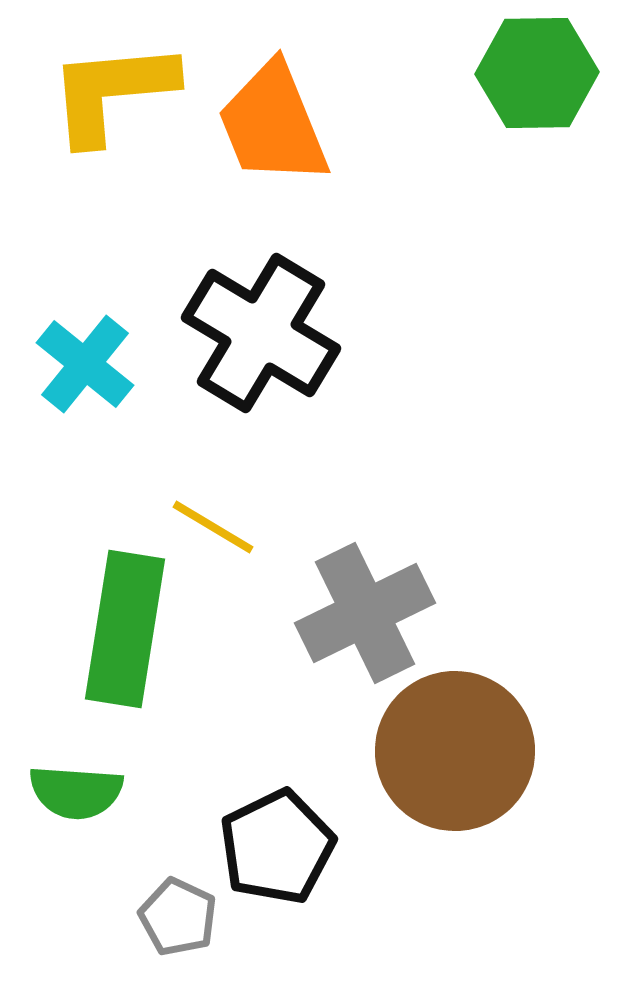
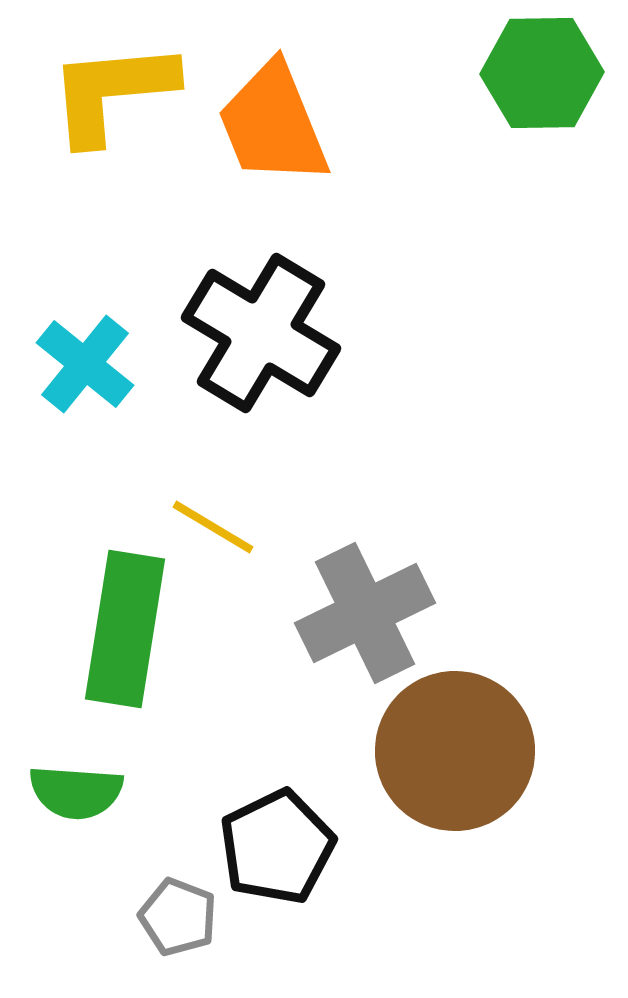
green hexagon: moved 5 px right
gray pentagon: rotated 4 degrees counterclockwise
